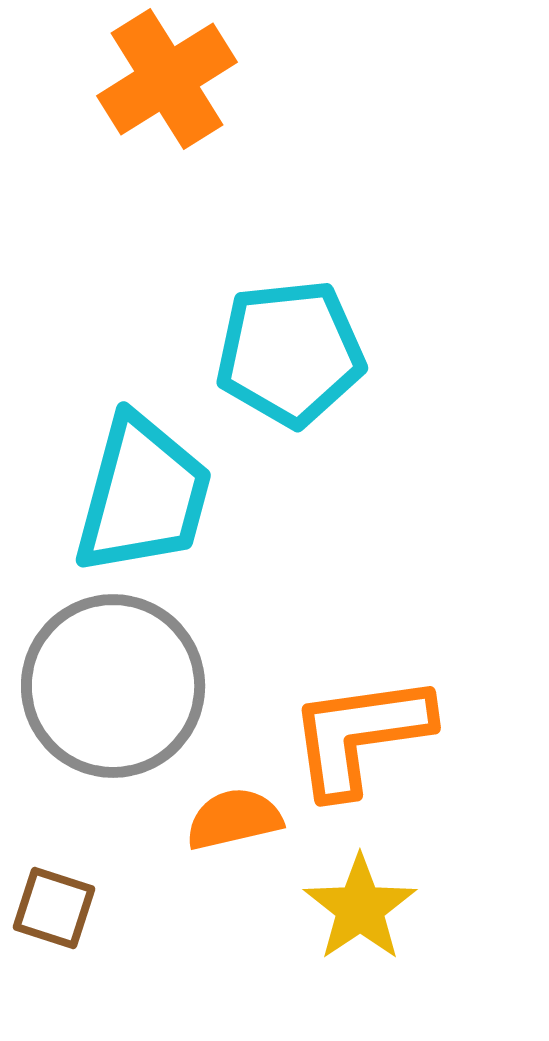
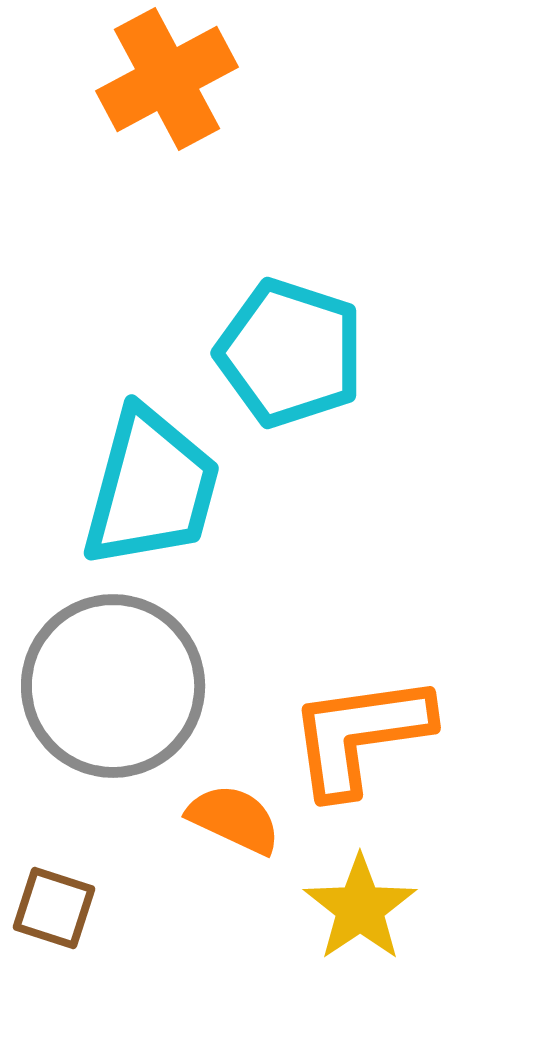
orange cross: rotated 4 degrees clockwise
cyan pentagon: rotated 24 degrees clockwise
cyan trapezoid: moved 8 px right, 7 px up
orange semicircle: rotated 38 degrees clockwise
